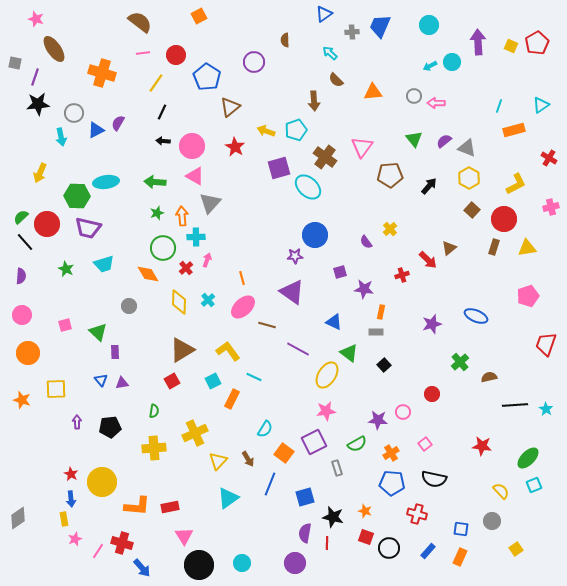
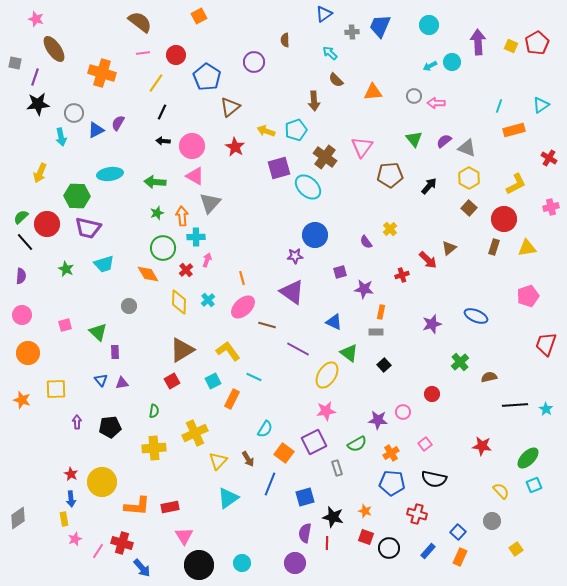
cyan ellipse at (106, 182): moved 4 px right, 8 px up
brown square at (472, 210): moved 3 px left, 2 px up
red cross at (186, 268): moved 2 px down
blue square at (461, 529): moved 3 px left, 3 px down; rotated 35 degrees clockwise
